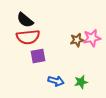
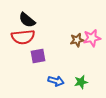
black semicircle: moved 2 px right
red semicircle: moved 5 px left
